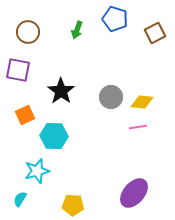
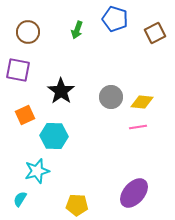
yellow pentagon: moved 4 px right
